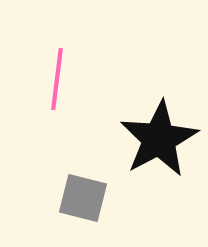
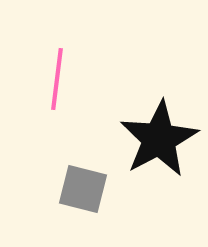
gray square: moved 9 px up
